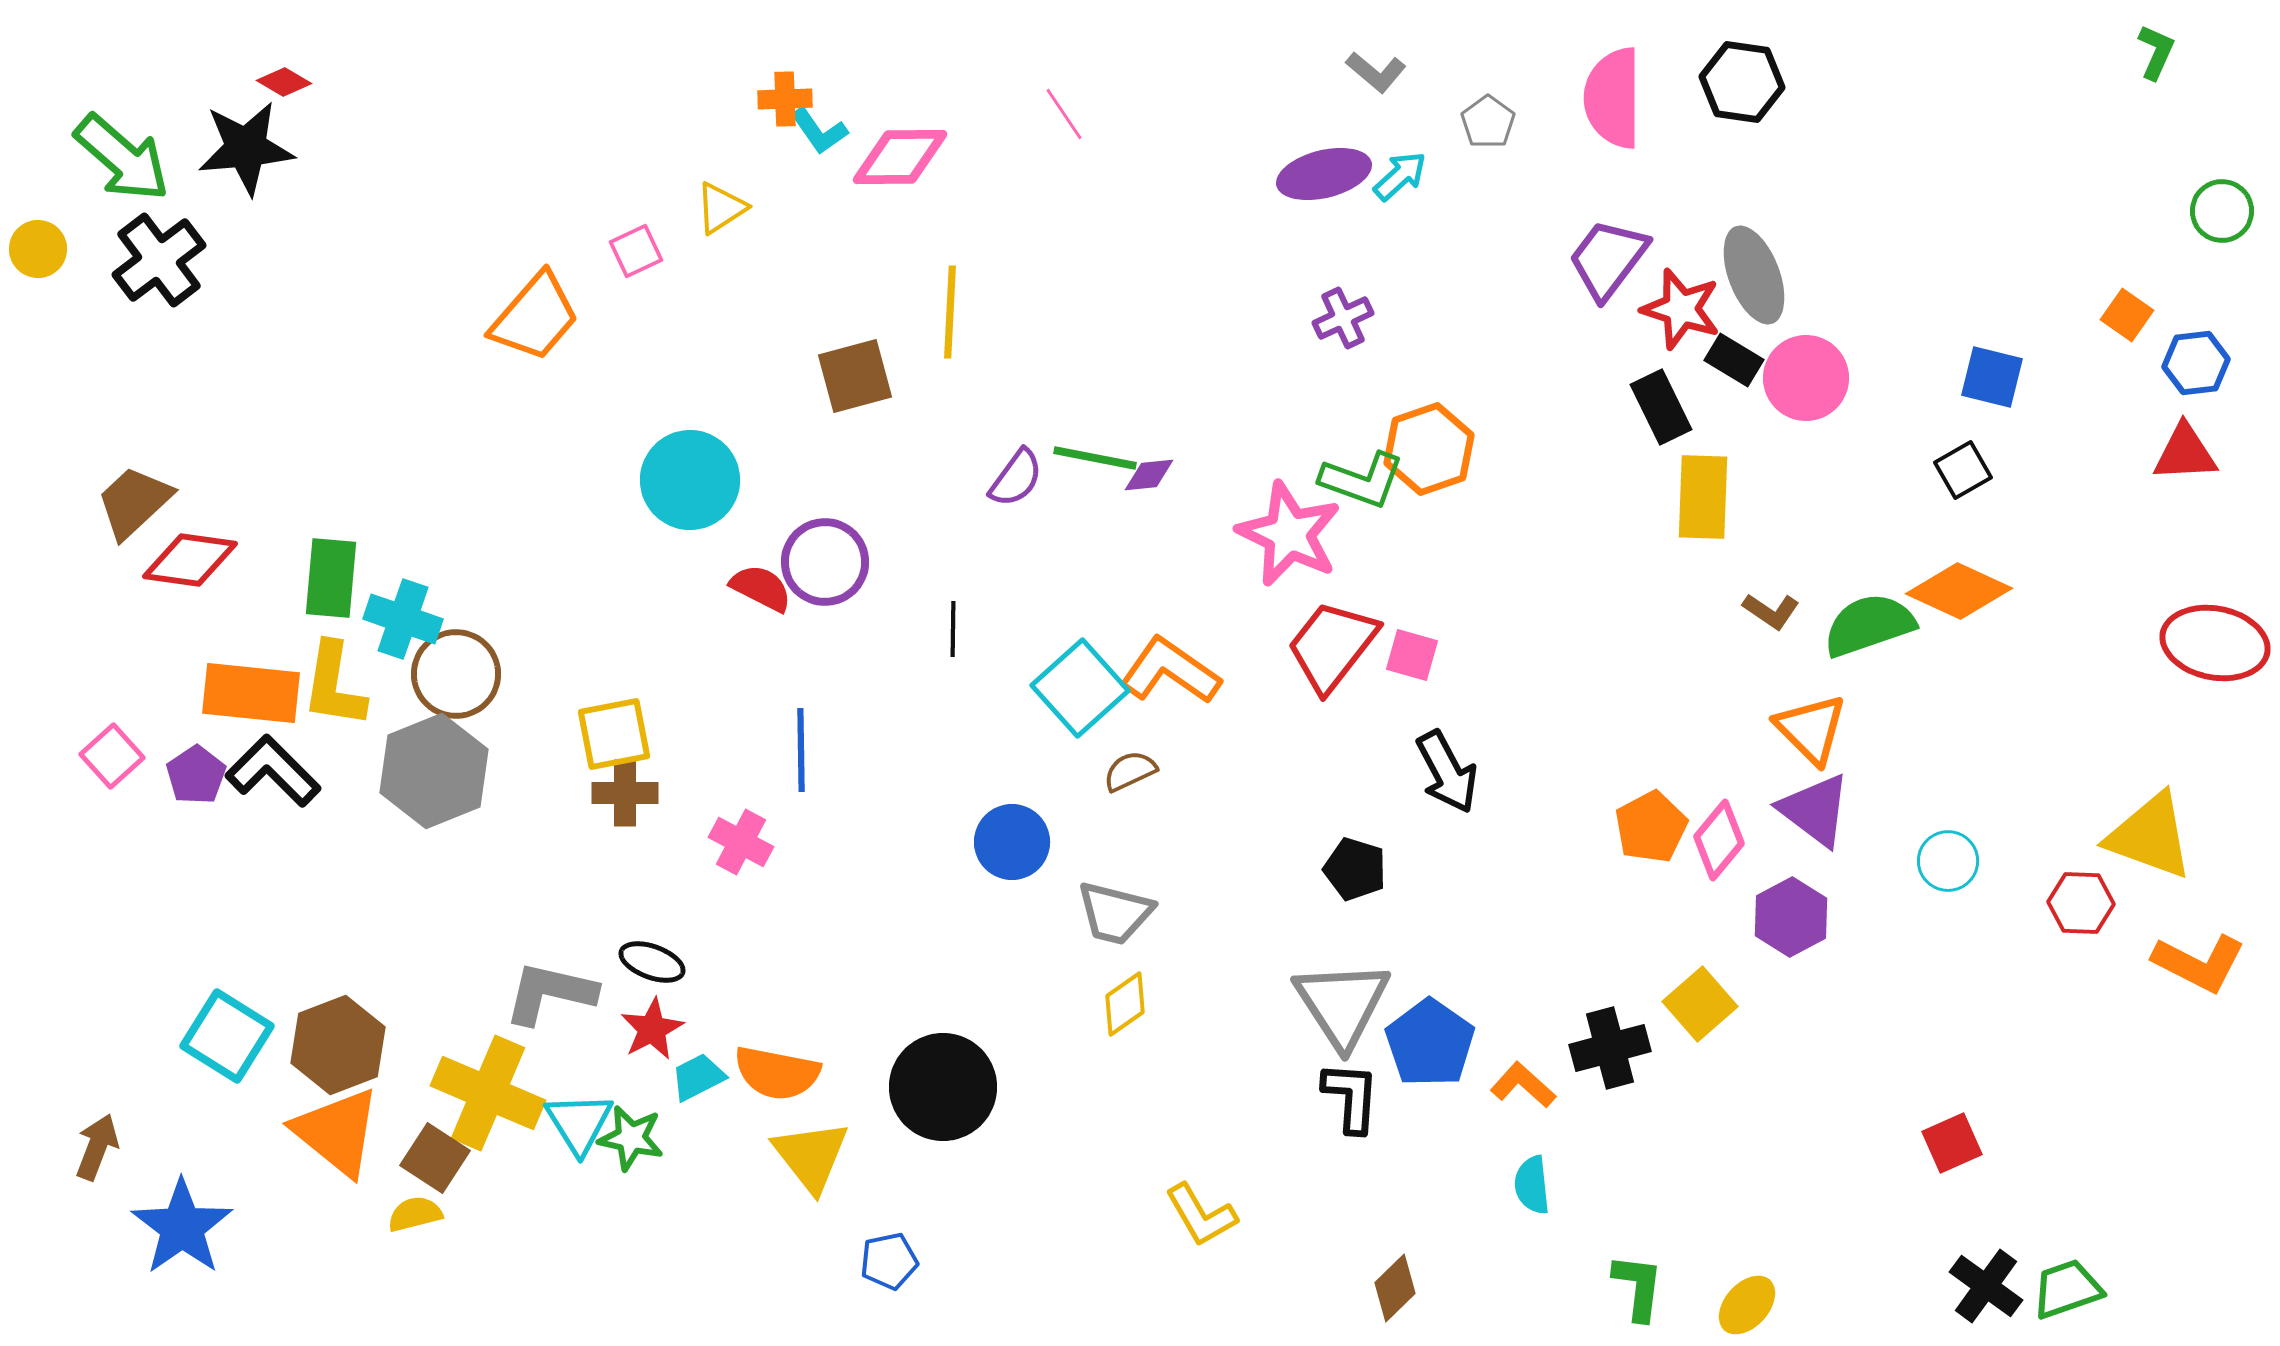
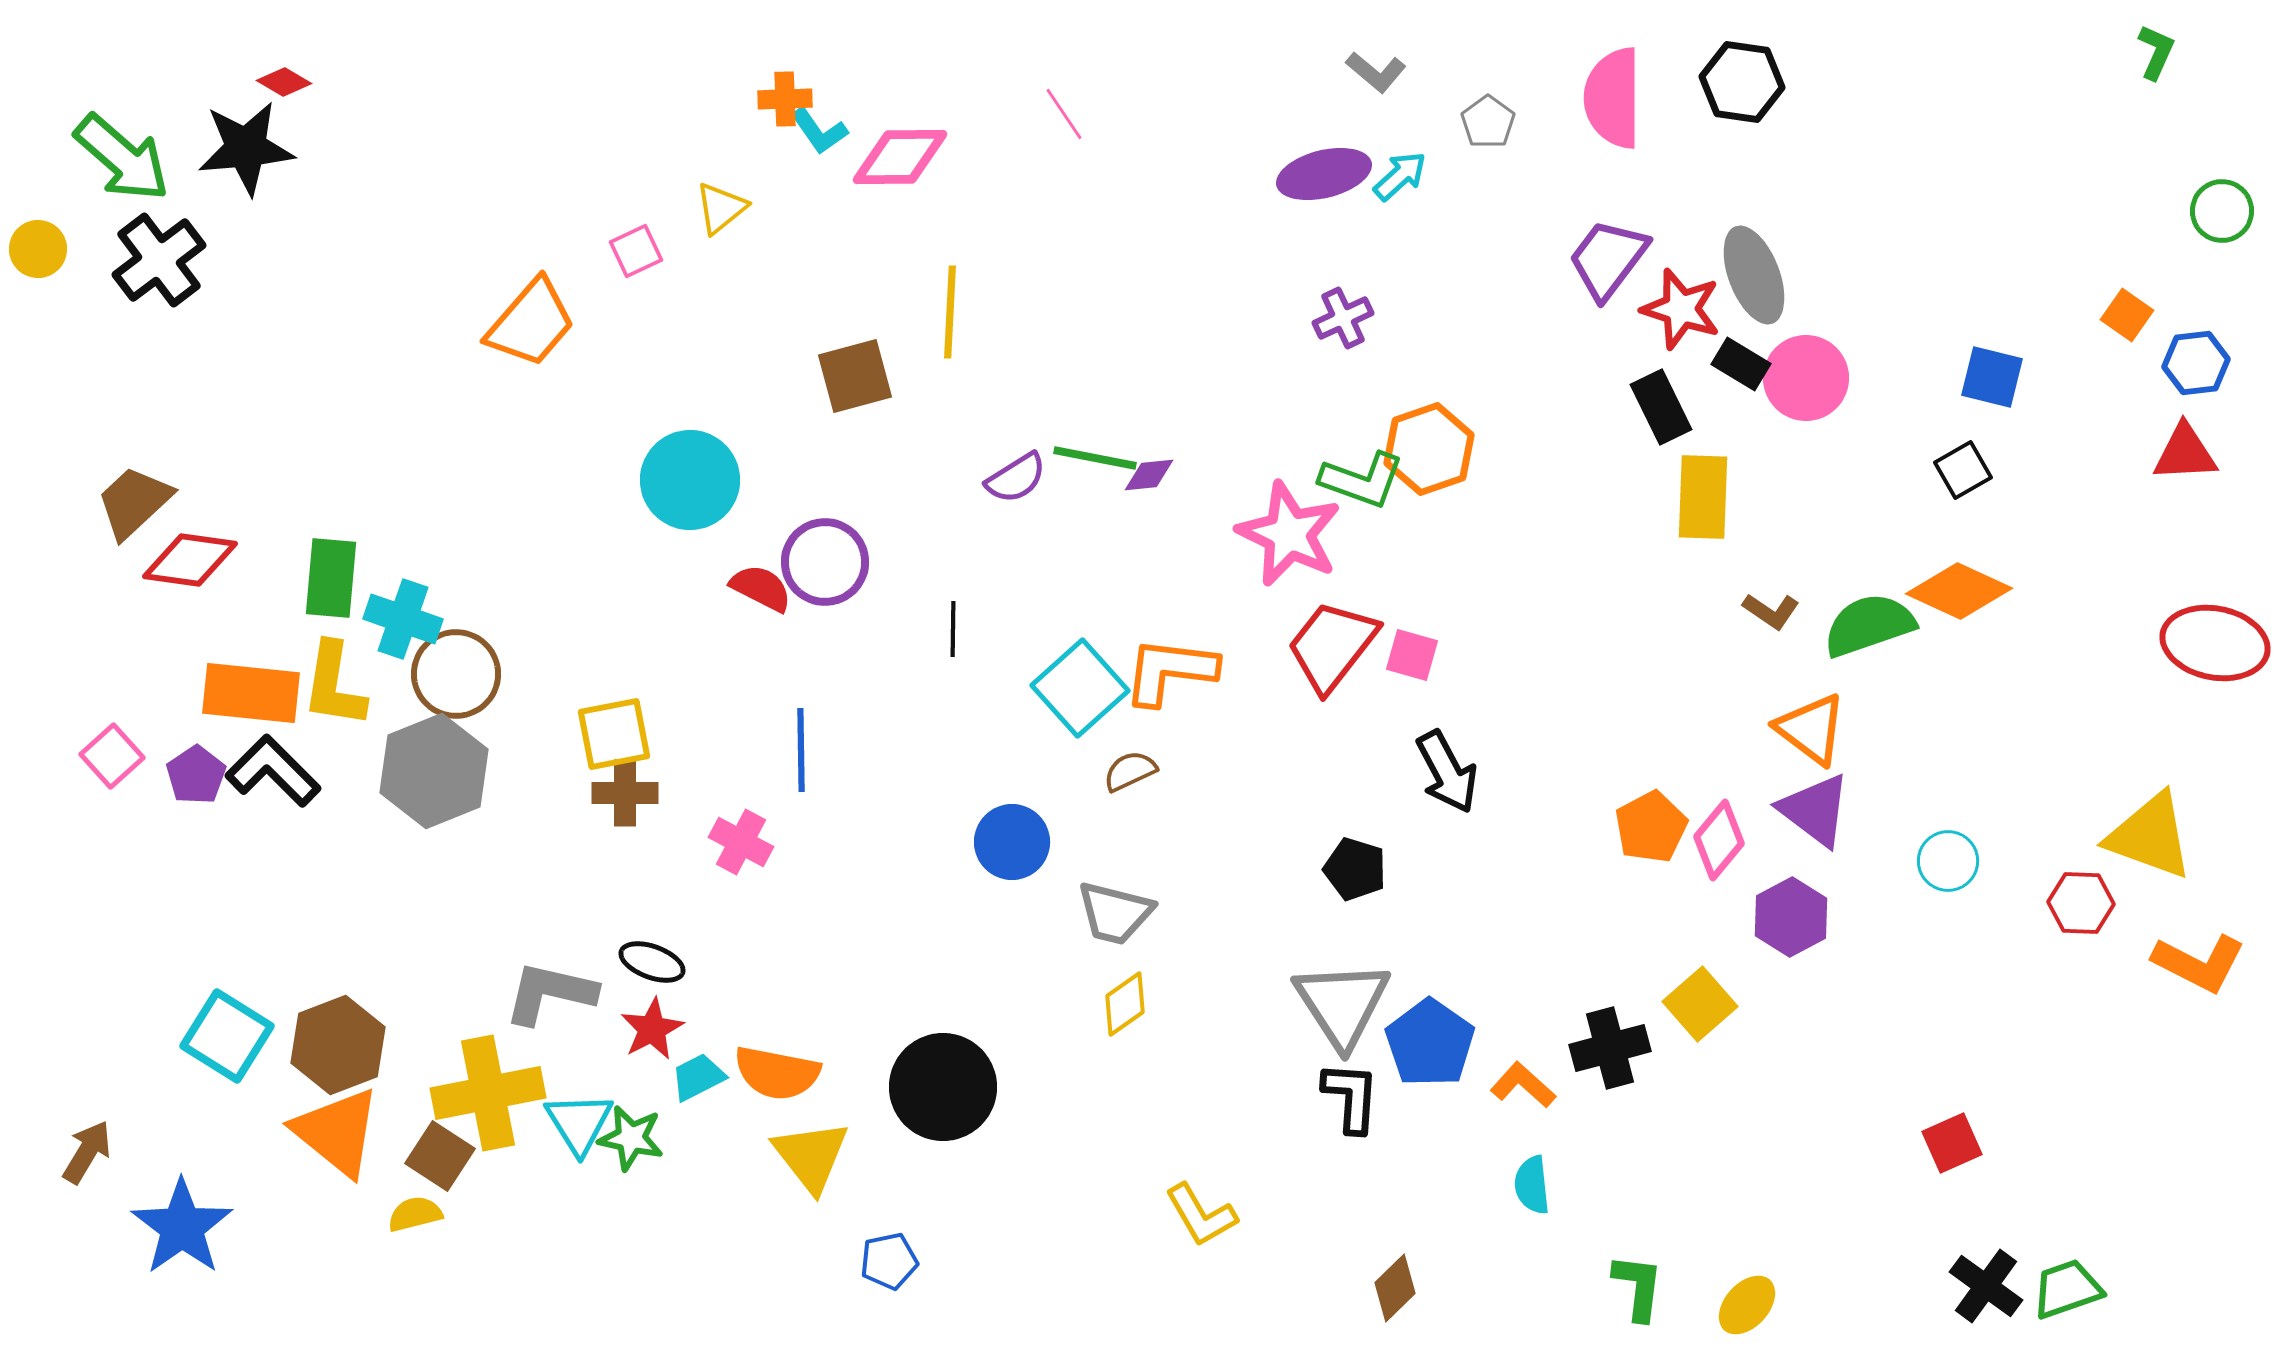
yellow triangle at (721, 208): rotated 6 degrees counterclockwise
orange trapezoid at (535, 317): moved 4 px left, 6 px down
black rectangle at (1734, 360): moved 7 px right, 4 px down
purple semicircle at (1016, 478): rotated 22 degrees clockwise
orange L-shape at (1170, 671): rotated 28 degrees counterclockwise
orange triangle at (1811, 729): rotated 8 degrees counterclockwise
yellow cross at (488, 1093): rotated 34 degrees counterclockwise
brown arrow at (97, 1147): moved 10 px left, 5 px down; rotated 10 degrees clockwise
brown square at (435, 1158): moved 5 px right, 2 px up
